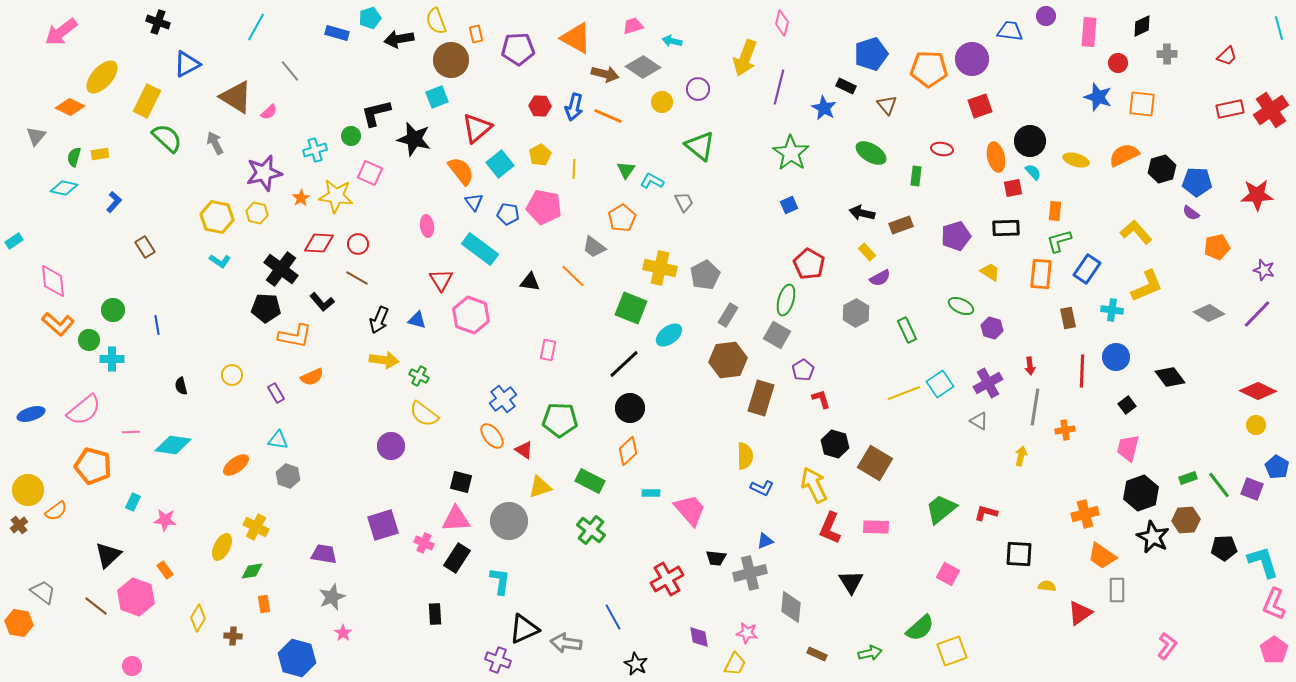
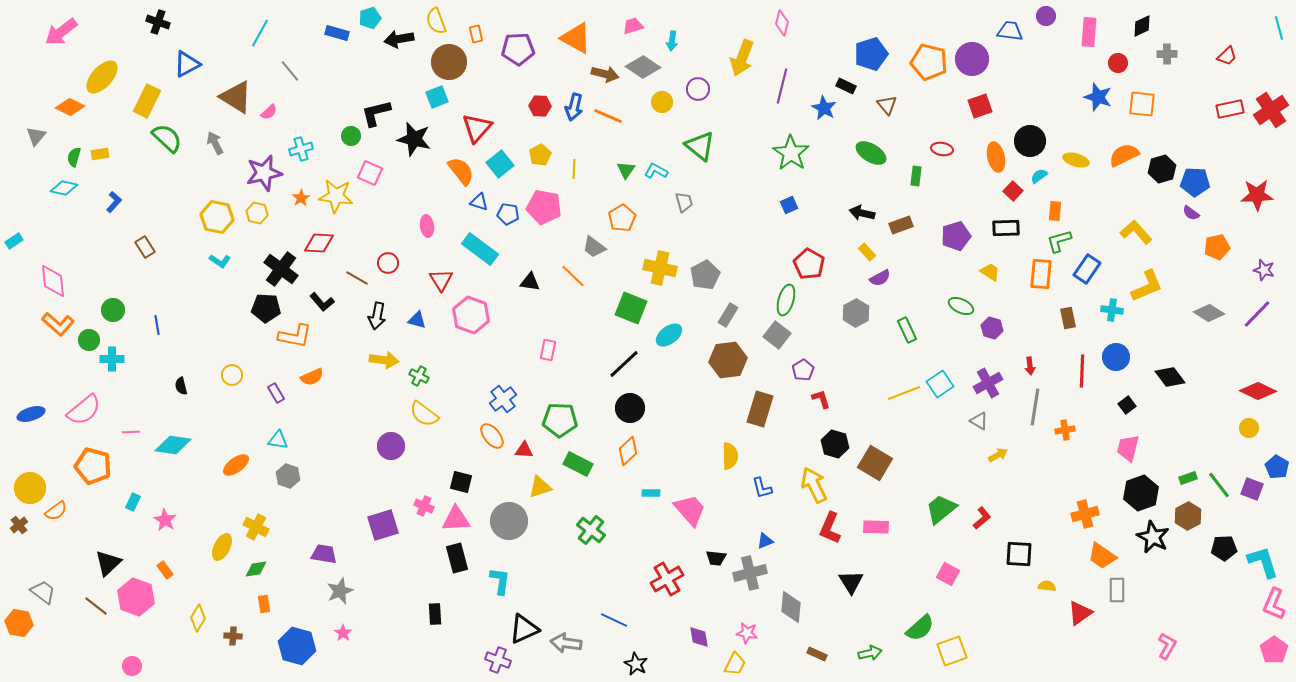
cyan line at (256, 27): moved 4 px right, 6 px down
cyan arrow at (672, 41): rotated 96 degrees counterclockwise
yellow arrow at (745, 58): moved 3 px left
brown circle at (451, 60): moved 2 px left, 2 px down
orange pentagon at (929, 69): moved 7 px up; rotated 12 degrees clockwise
purple line at (779, 87): moved 3 px right, 1 px up
red triangle at (477, 128): rotated 8 degrees counterclockwise
cyan cross at (315, 150): moved 14 px left, 1 px up
cyan semicircle at (1033, 172): moved 6 px right, 4 px down; rotated 84 degrees counterclockwise
cyan L-shape at (652, 181): moved 4 px right, 10 px up
blue pentagon at (1197, 182): moved 2 px left
red square at (1013, 188): moved 3 px down; rotated 36 degrees counterclockwise
blue triangle at (474, 202): moved 5 px right; rotated 36 degrees counterclockwise
gray trapezoid at (684, 202): rotated 10 degrees clockwise
red circle at (358, 244): moved 30 px right, 19 px down
black arrow at (379, 320): moved 2 px left, 4 px up; rotated 12 degrees counterclockwise
gray square at (777, 335): rotated 8 degrees clockwise
brown rectangle at (761, 398): moved 1 px left, 11 px down
yellow circle at (1256, 425): moved 7 px left, 3 px down
red triangle at (524, 450): rotated 30 degrees counterclockwise
yellow semicircle at (745, 456): moved 15 px left
yellow arrow at (1021, 456): moved 23 px left, 1 px up; rotated 48 degrees clockwise
green rectangle at (590, 481): moved 12 px left, 17 px up
blue L-shape at (762, 488): rotated 50 degrees clockwise
yellow circle at (28, 490): moved 2 px right, 2 px up
red L-shape at (986, 513): moved 4 px left, 5 px down; rotated 125 degrees clockwise
pink star at (165, 520): rotated 25 degrees clockwise
brown hexagon at (1186, 520): moved 2 px right, 4 px up; rotated 24 degrees counterclockwise
pink cross at (424, 543): moved 37 px up
black triangle at (108, 555): moved 8 px down
black rectangle at (457, 558): rotated 48 degrees counterclockwise
green diamond at (252, 571): moved 4 px right, 2 px up
gray star at (332, 597): moved 8 px right, 6 px up
blue line at (613, 617): moved 1 px right, 3 px down; rotated 36 degrees counterclockwise
pink L-shape at (1167, 646): rotated 8 degrees counterclockwise
blue hexagon at (297, 658): moved 12 px up
